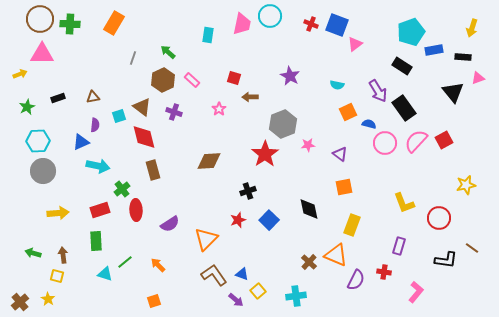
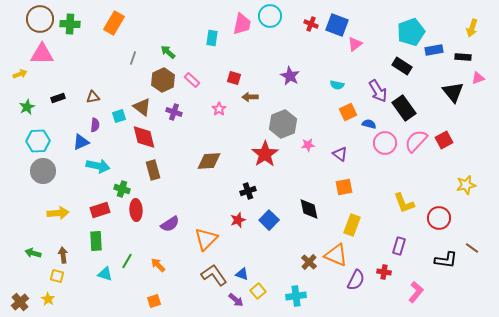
cyan rectangle at (208, 35): moved 4 px right, 3 px down
green cross at (122, 189): rotated 35 degrees counterclockwise
green line at (125, 262): moved 2 px right, 1 px up; rotated 21 degrees counterclockwise
